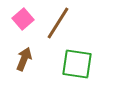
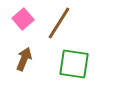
brown line: moved 1 px right
green square: moved 3 px left
